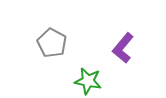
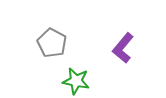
green star: moved 12 px left
